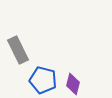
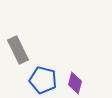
purple diamond: moved 2 px right, 1 px up
